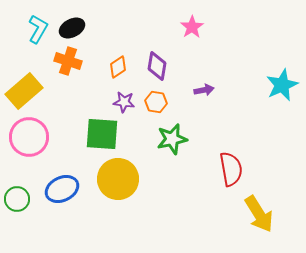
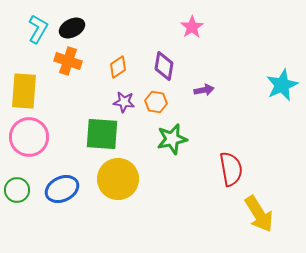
purple diamond: moved 7 px right
yellow rectangle: rotated 45 degrees counterclockwise
green circle: moved 9 px up
